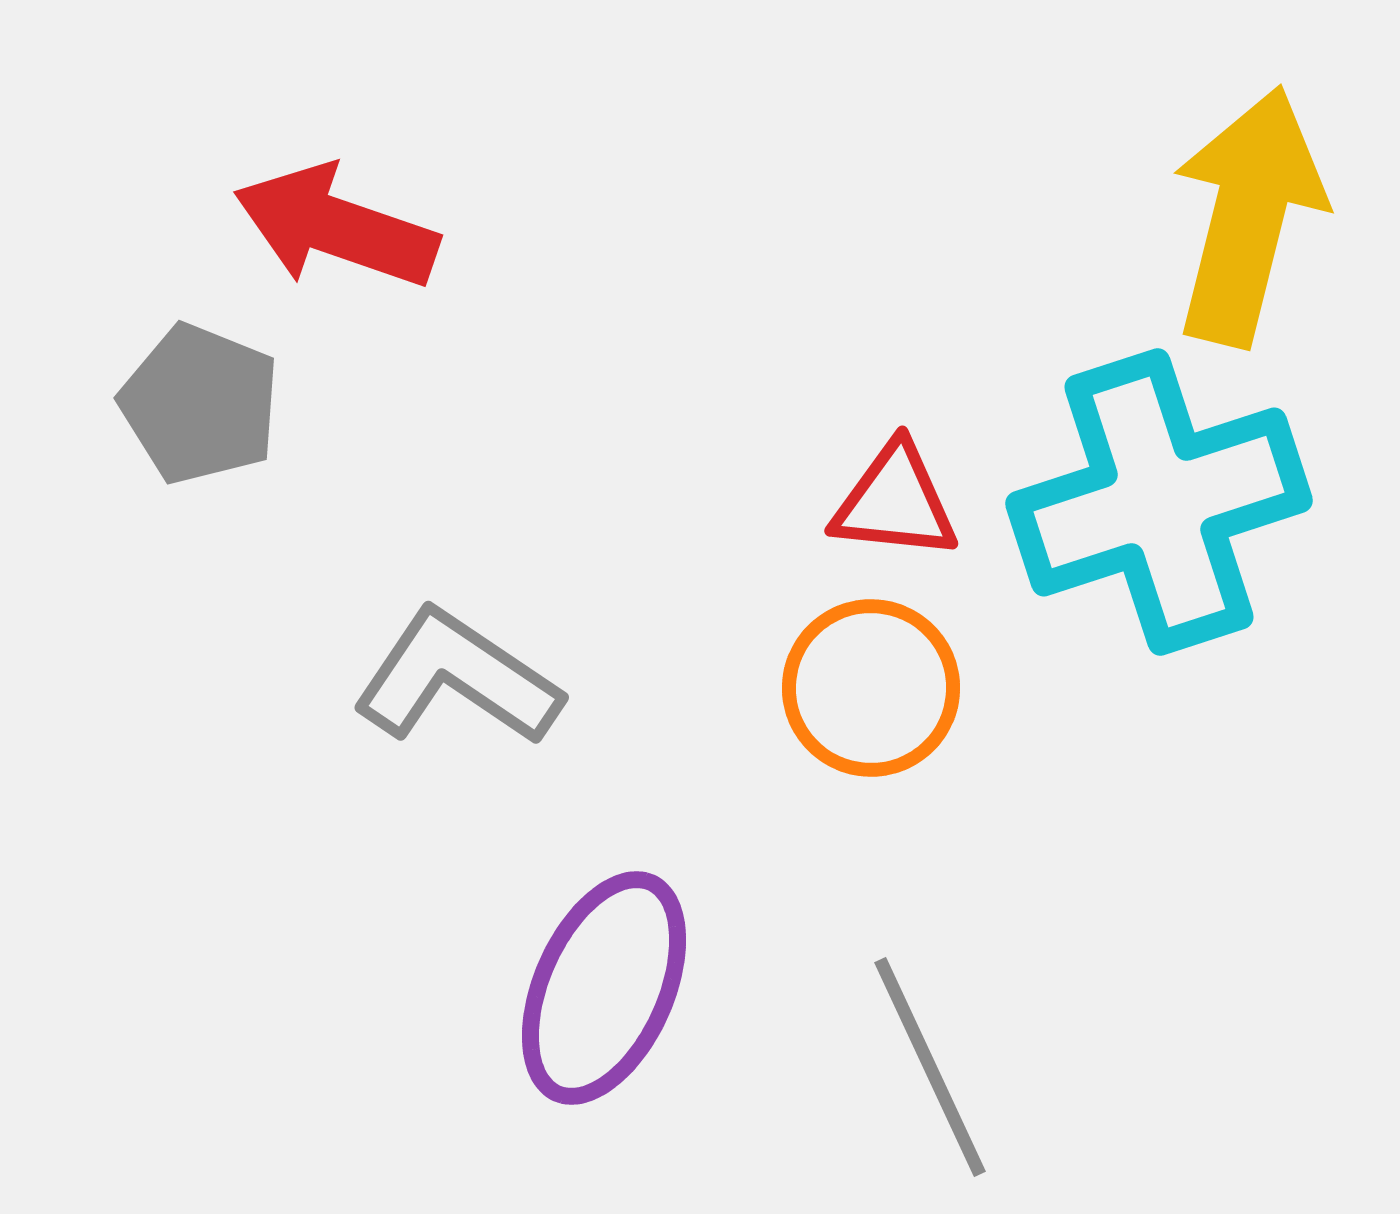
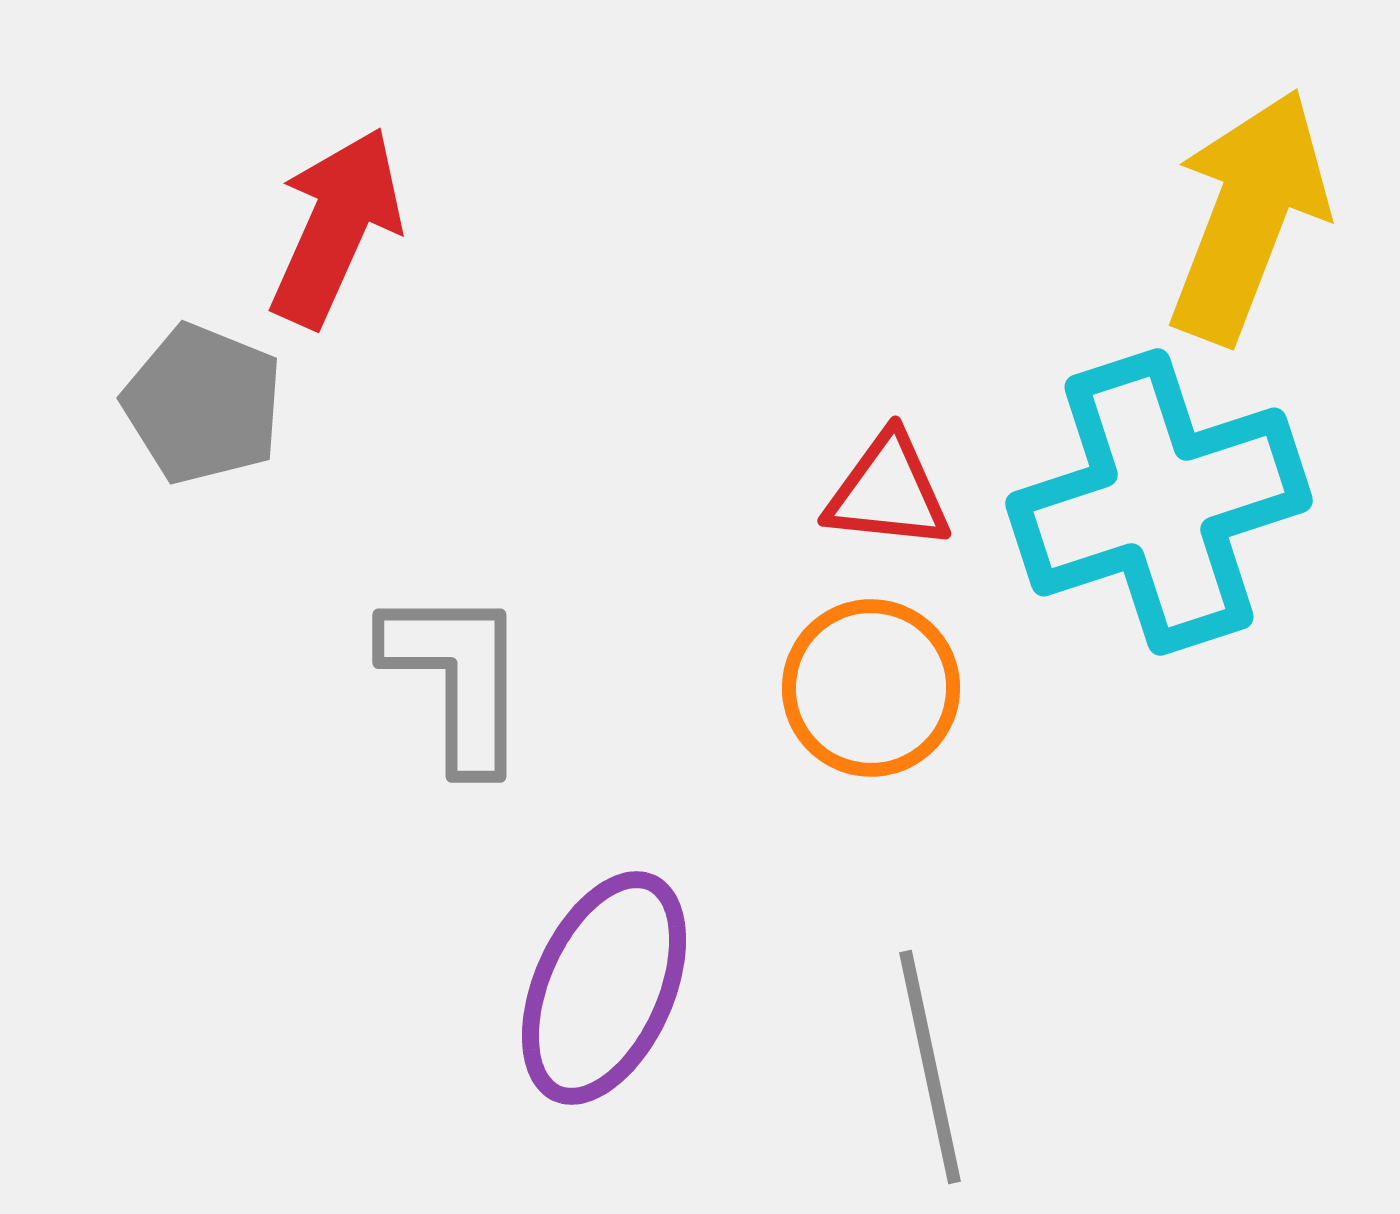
yellow arrow: rotated 7 degrees clockwise
red arrow: rotated 95 degrees clockwise
gray pentagon: moved 3 px right
red triangle: moved 7 px left, 10 px up
gray L-shape: rotated 56 degrees clockwise
gray line: rotated 13 degrees clockwise
